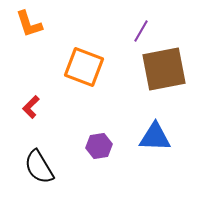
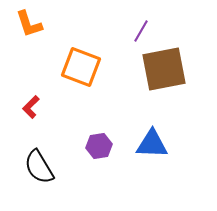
orange square: moved 3 px left
blue triangle: moved 3 px left, 7 px down
